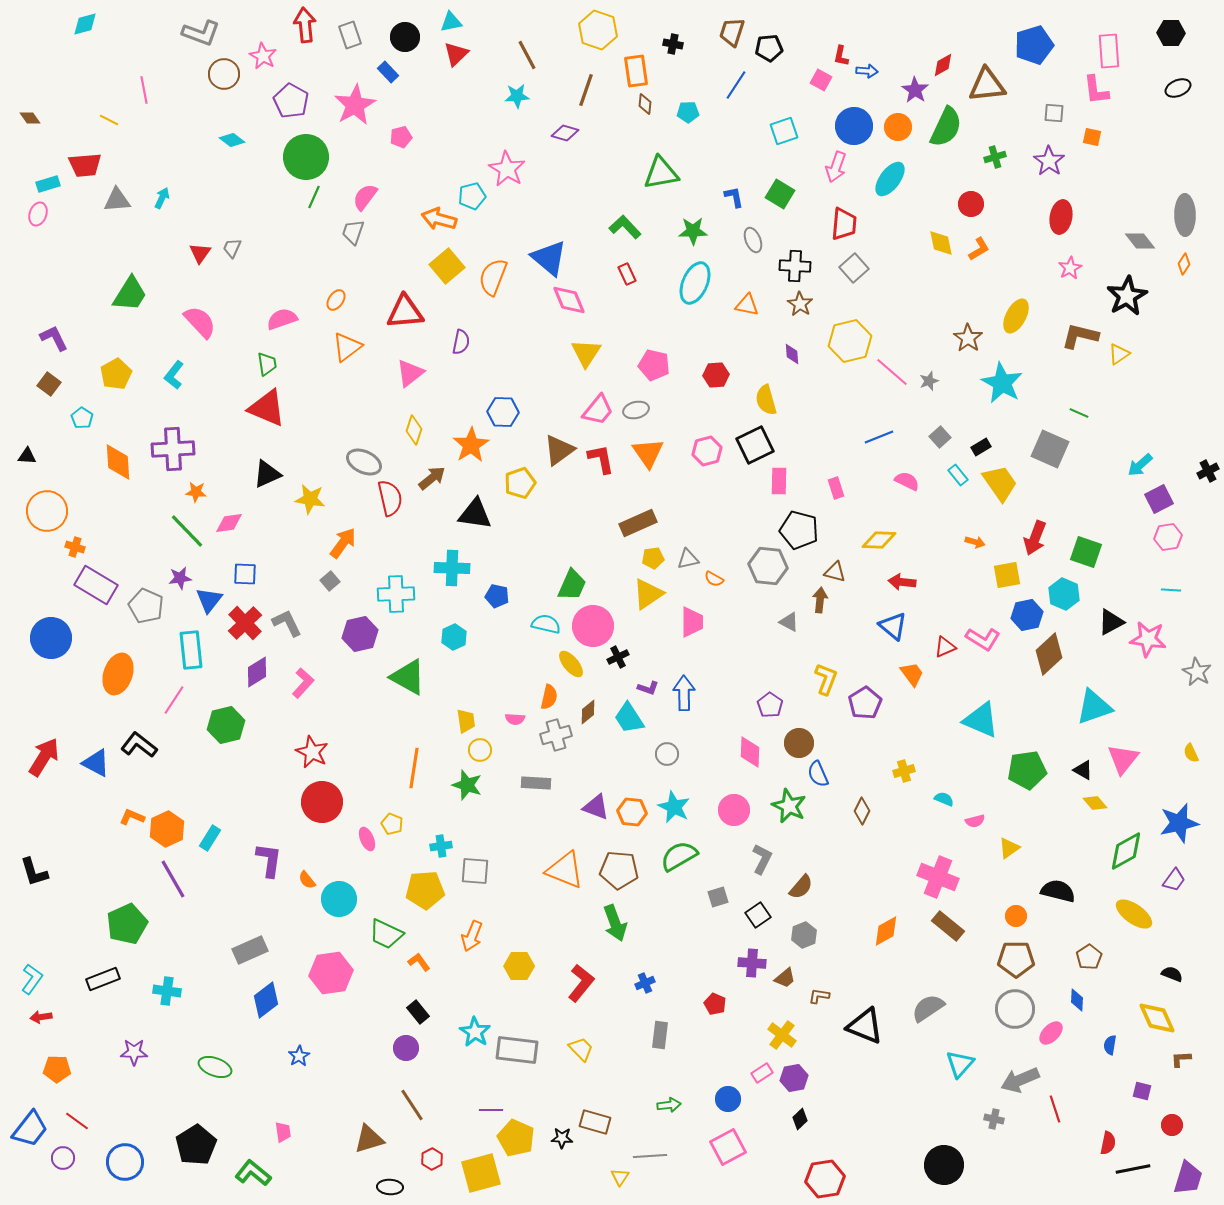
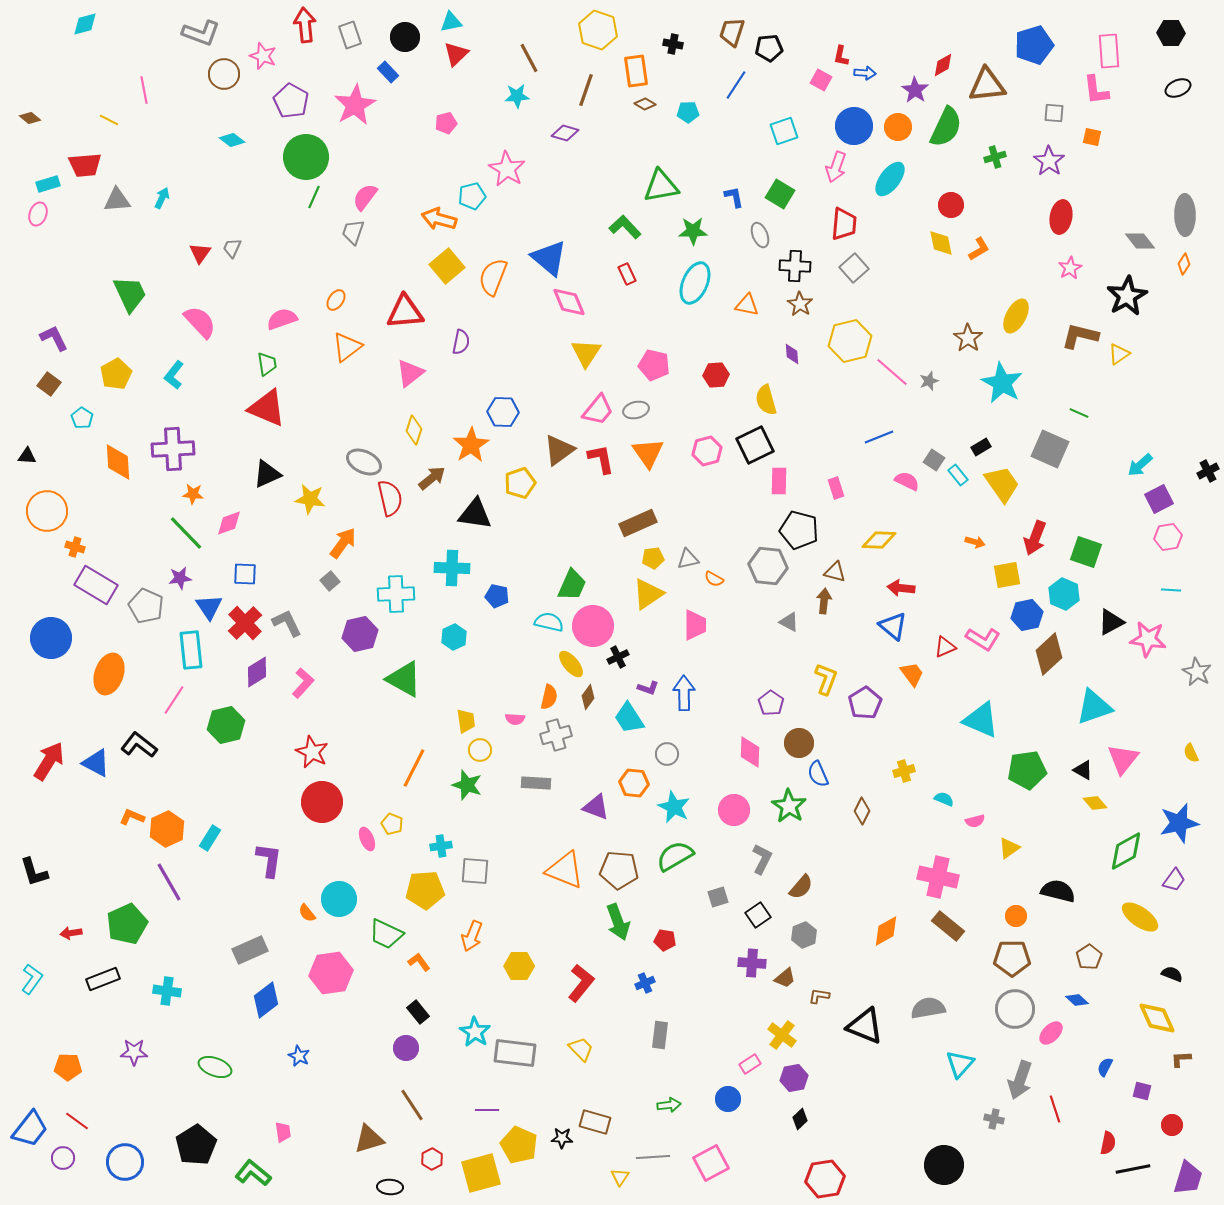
brown line at (527, 55): moved 2 px right, 3 px down
pink star at (263, 56): rotated 8 degrees counterclockwise
blue arrow at (867, 71): moved 2 px left, 2 px down
brown diamond at (645, 104): rotated 65 degrees counterclockwise
brown diamond at (30, 118): rotated 15 degrees counterclockwise
pink pentagon at (401, 137): moved 45 px right, 14 px up
green triangle at (661, 173): moved 13 px down
red circle at (971, 204): moved 20 px left, 1 px down
gray ellipse at (753, 240): moved 7 px right, 5 px up
green trapezoid at (130, 294): rotated 57 degrees counterclockwise
pink diamond at (569, 300): moved 2 px down
gray square at (940, 437): moved 6 px left, 23 px down; rotated 15 degrees counterclockwise
yellow trapezoid at (1000, 483): moved 2 px right, 1 px down
orange star at (196, 492): moved 3 px left, 2 px down
pink diamond at (229, 523): rotated 12 degrees counterclockwise
green line at (187, 531): moved 1 px left, 2 px down
red arrow at (902, 582): moved 1 px left, 6 px down
blue triangle at (209, 600): moved 7 px down; rotated 12 degrees counterclockwise
brown arrow at (820, 600): moved 4 px right, 1 px down
pink trapezoid at (692, 622): moved 3 px right, 3 px down
cyan semicircle at (546, 624): moved 3 px right, 2 px up
orange ellipse at (118, 674): moved 9 px left
green triangle at (408, 677): moved 4 px left, 2 px down
purple pentagon at (770, 705): moved 1 px right, 2 px up
brown diamond at (588, 712): moved 15 px up; rotated 15 degrees counterclockwise
red arrow at (44, 757): moved 5 px right, 4 px down
orange line at (414, 768): rotated 18 degrees clockwise
green star at (789, 806): rotated 8 degrees clockwise
orange hexagon at (632, 812): moved 2 px right, 29 px up
green semicircle at (679, 856): moved 4 px left
pink cross at (938, 877): rotated 9 degrees counterclockwise
purple line at (173, 879): moved 4 px left, 3 px down
orange semicircle at (307, 880): moved 33 px down
yellow ellipse at (1134, 914): moved 6 px right, 3 px down
green arrow at (615, 923): moved 3 px right, 1 px up
brown pentagon at (1016, 959): moved 4 px left, 1 px up
blue diamond at (1077, 1000): rotated 50 degrees counterclockwise
red pentagon at (715, 1004): moved 50 px left, 64 px up; rotated 15 degrees counterclockwise
gray semicircle at (928, 1008): rotated 24 degrees clockwise
red arrow at (41, 1017): moved 30 px right, 84 px up
blue semicircle at (1110, 1045): moved 5 px left, 22 px down; rotated 18 degrees clockwise
gray rectangle at (517, 1050): moved 2 px left, 3 px down
blue star at (299, 1056): rotated 15 degrees counterclockwise
orange pentagon at (57, 1069): moved 11 px right, 2 px up
pink rectangle at (762, 1073): moved 12 px left, 9 px up
gray arrow at (1020, 1080): rotated 48 degrees counterclockwise
purple line at (491, 1110): moved 4 px left
yellow pentagon at (516, 1138): moved 3 px right, 7 px down
pink square at (728, 1147): moved 17 px left, 16 px down
gray line at (650, 1156): moved 3 px right, 1 px down
